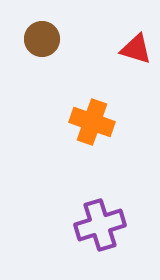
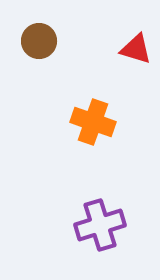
brown circle: moved 3 px left, 2 px down
orange cross: moved 1 px right
